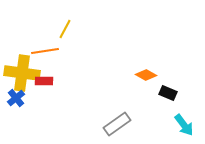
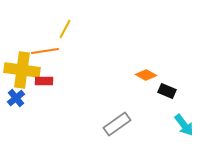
yellow cross: moved 3 px up
black rectangle: moved 1 px left, 2 px up
